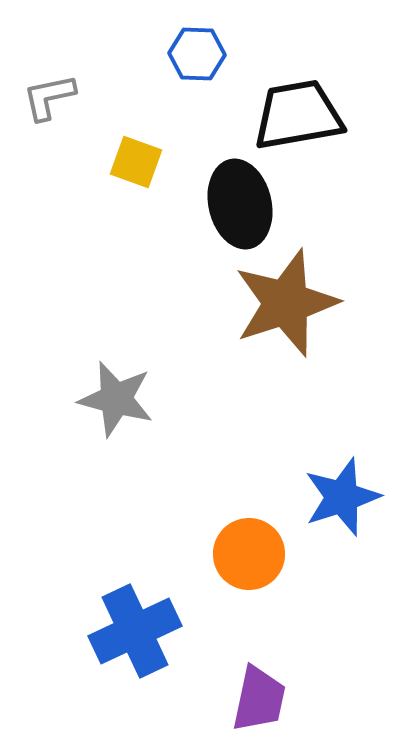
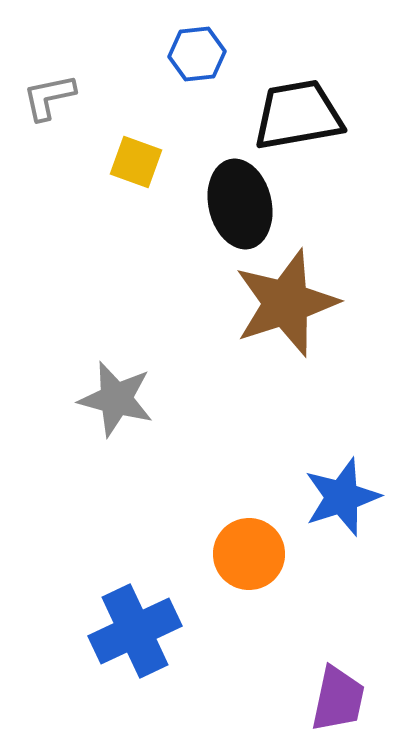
blue hexagon: rotated 8 degrees counterclockwise
purple trapezoid: moved 79 px right
